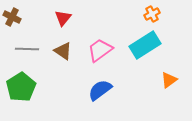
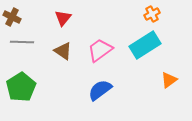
gray line: moved 5 px left, 7 px up
